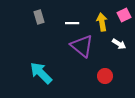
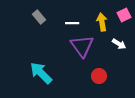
gray rectangle: rotated 24 degrees counterclockwise
purple triangle: rotated 15 degrees clockwise
red circle: moved 6 px left
